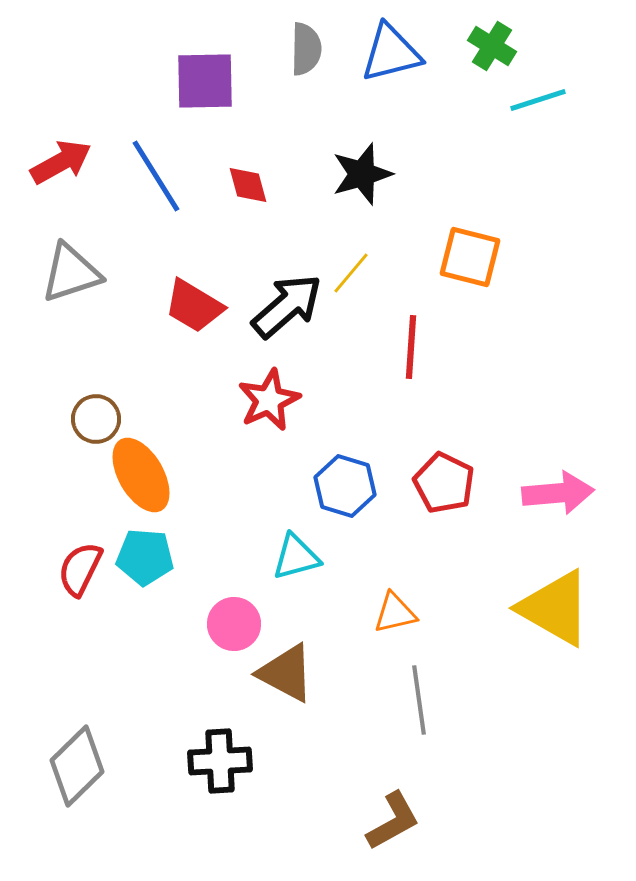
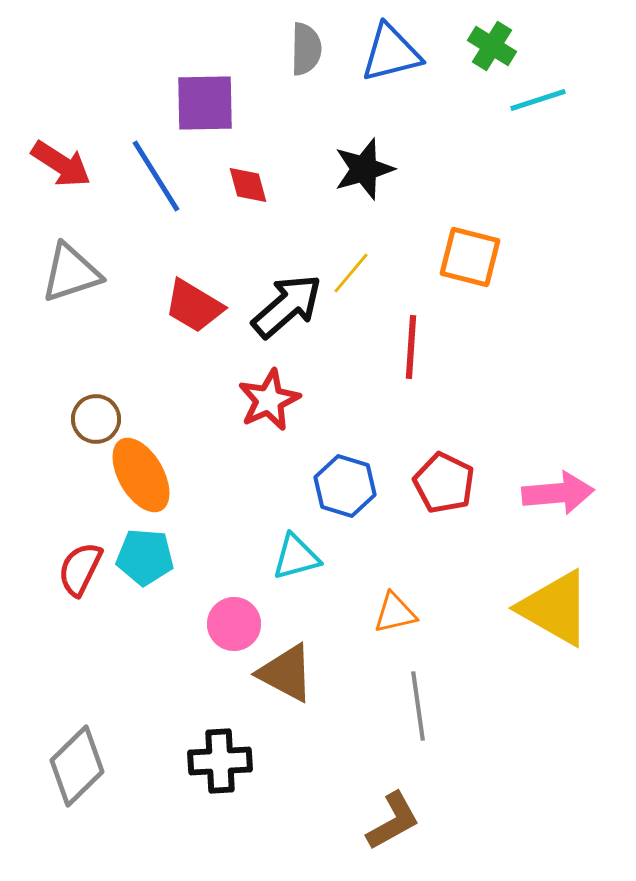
purple square: moved 22 px down
red arrow: moved 2 px down; rotated 62 degrees clockwise
black star: moved 2 px right, 5 px up
gray line: moved 1 px left, 6 px down
